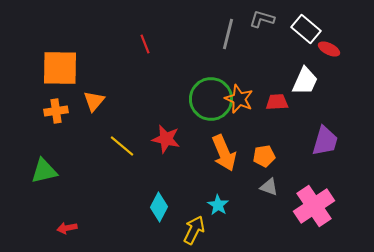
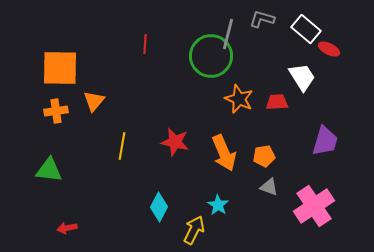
red line: rotated 24 degrees clockwise
white trapezoid: moved 3 px left, 4 px up; rotated 56 degrees counterclockwise
green circle: moved 43 px up
red star: moved 9 px right, 3 px down
yellow line: rotated 60 degrees clockwise
green triangle: moved 5 px right, 1 px up; rotated 20 degrees clockwise
